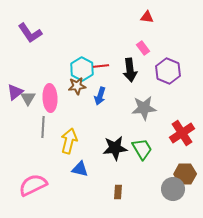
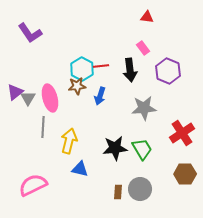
pink ellipse: rotated 12 degrees counterclockwise
gray circle: moved 33 px left
